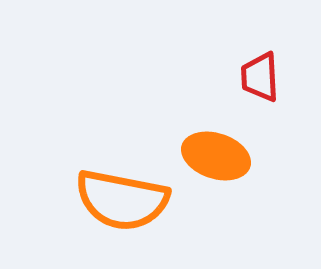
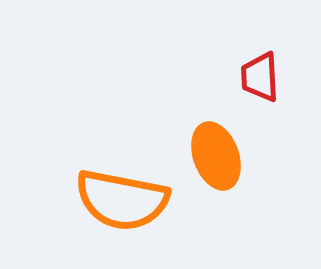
orange ellipse: rotated 52 degrees clockwise
